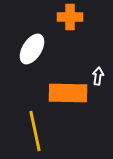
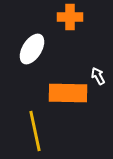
white arrow: rotated 36 degrees counterclockwise
